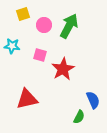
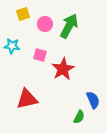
pink circle: moved 1 px right, 1 px up
